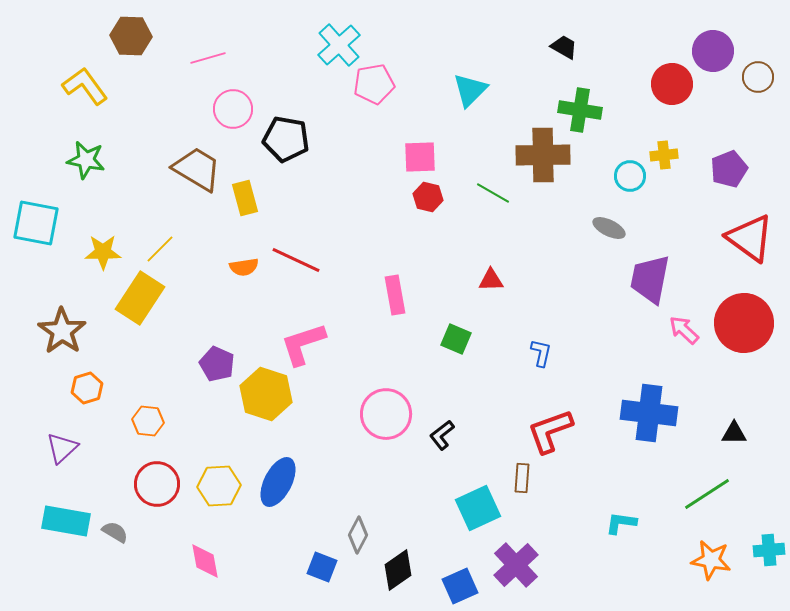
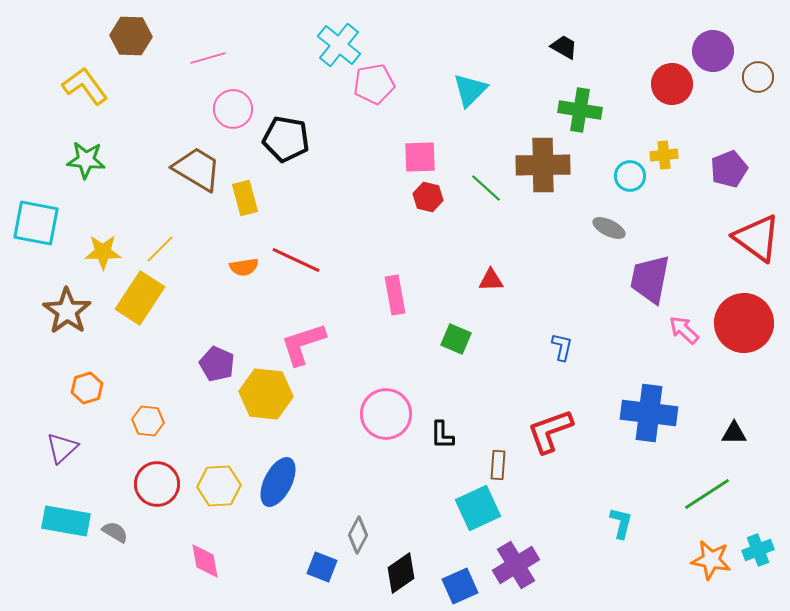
cyan cross at (339, 45): rotated 9 degrees counterclockwise
brown cross at (543, 155): moved 10 px down
green star at (86, 160): rotated 6 degrees counterclockwise
green line at (493, 193): moved 7 px left, 5 px up; rotated 12 degrees clockwise
red triangle at (750, 238): moved 7 px right
brown star at (62, 331): moved 5 px right, 20 px up
blue L-shape at (541, 353): moved 21 px right, 6 px up
yellow hexagon at (266, 394): rotated 12 degrees counterclockwise
black L-shape at (442, 435): rotated 52 degrees counterclockwise
brown rectangle at (522, 478): moved 24 px left, 13 px up
cyan L-shape at (621, 523): rotated 96 degrees clockwise
cyan cross at (769, 550): moved 11 px left; rotated 16 degrees counterclockwise
purple cross at (516, 565): rotated 12 degrees clockwise
black diamond at (398, 570): moved 3 px right, 3 px down
